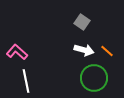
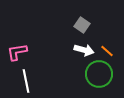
gray square: moved 3 px down
pink L-shape: rotated 50 degrees counterclockwise
green circle: moved 5 px right, 4 px up
